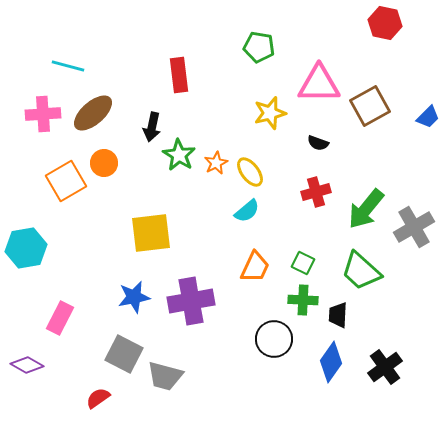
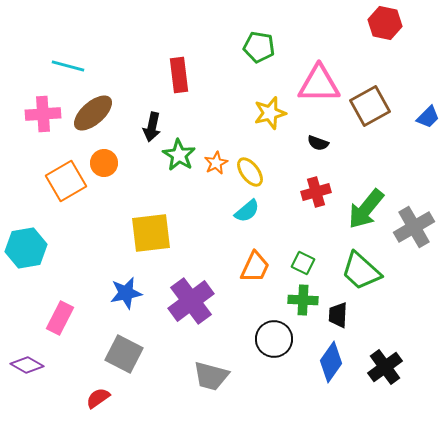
blue star: moved 8 px left, 4 px up
purple cross: rotated 27 degrees counterclockwise
gray trapezoid: moved 46 px right
